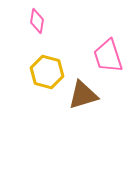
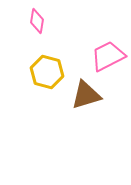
pink trapezoid: rotated 81 degrees clockwise
brown triangle: moved 3 px right
